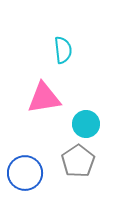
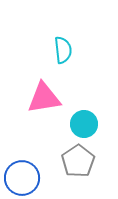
cyan circle: moved 2 px left
blue circle: moved 3 px left, 5 px down
